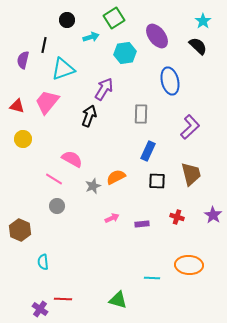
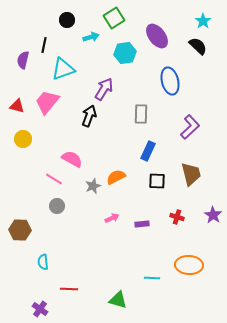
brown hexagon: rotated 20 degrees counterclockwise
red line: moved 6 px right, 10 px up
